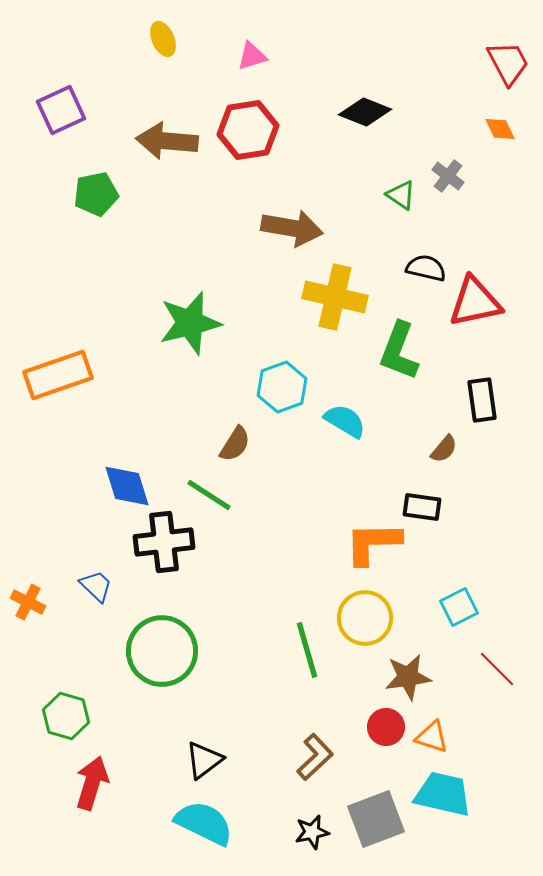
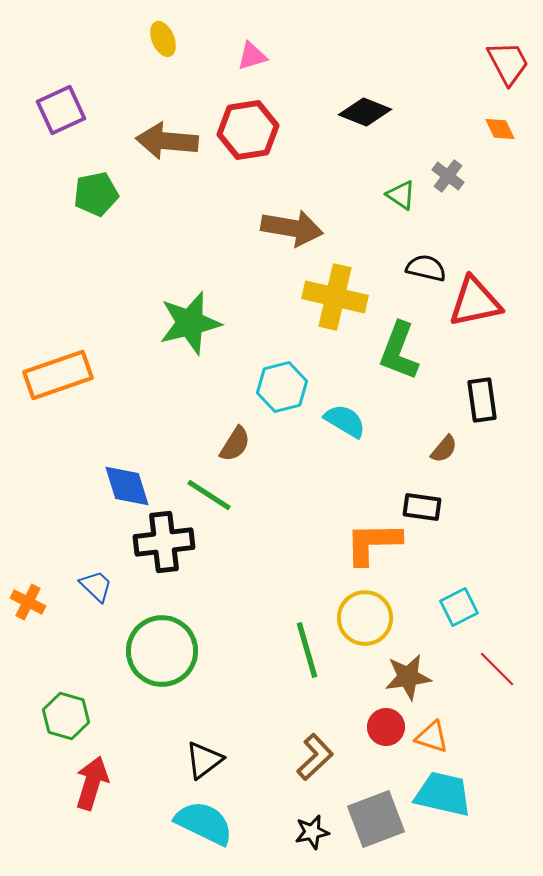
cyan hexagon at (282, 387): rotated 6 degrees clockwise
